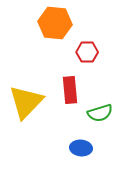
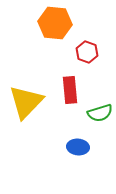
red hexagon: rotated 20 degrees clockwise
blue ellipse: moved 3 px left, 1 px up
